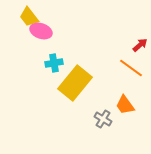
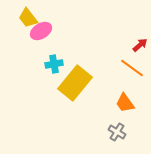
yellow trapezoid: moved 1 px left, 1 px down
pink ellipse: rotated 50 degrees counterclockwise
cyan cross: moved 1 px down
orange line: moved 1 px right
orange trapezoid: moved 2 px up
gray cross: moved 14 px right, 13 px down
